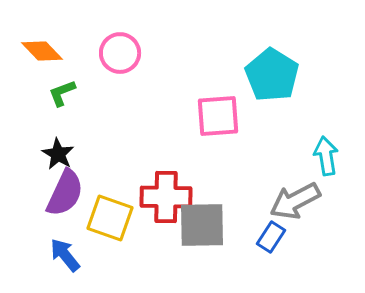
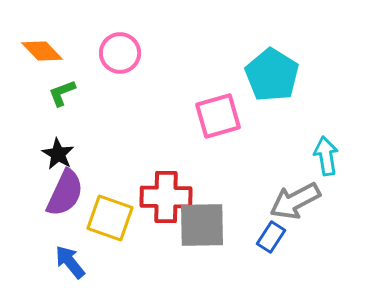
pink square: rotated 12 degrees counterclockwise
blue arrow: moved 5 px right, 7 px down
